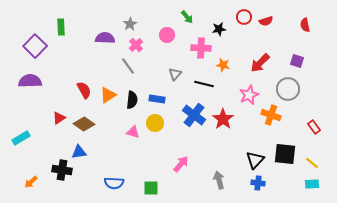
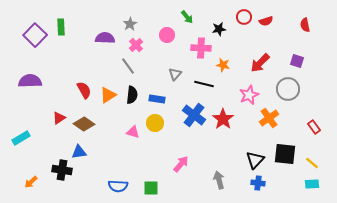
purple square at (35, 46): moved 11 px up
black semicircle at (132, 100): moved 5 px up
orange cross at (271, 115): moved 2 px left, 3 px down; rotated 36 degrees clockwise
blue semicircle at (114, 183): moved 4 px right, 3 px down
